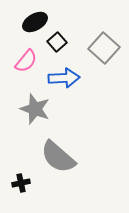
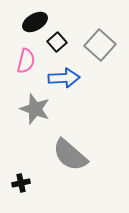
gray square: moved 4 px left, 3 px up
pink semicircle: rotated 25 degrees counterclockwise
gray semicircle: moved 12 px right, 2 px up
